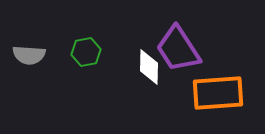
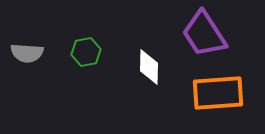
purple trapezoid: moved 26 px right, 15 px up
gray semicircle: moved 2 px left, 2 px up
